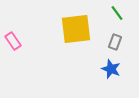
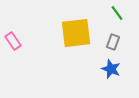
yellow square: moved 4 px down
gray rectangle: moved 2 px left
